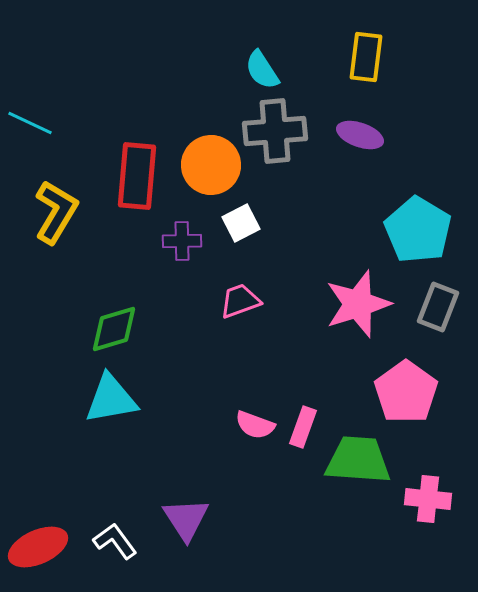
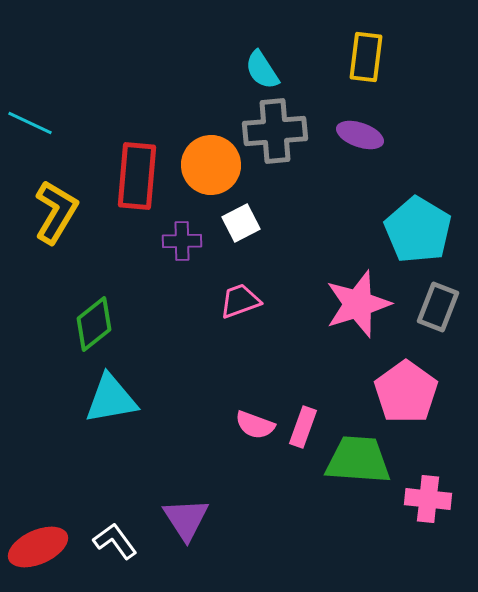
green diamond: moved 20 px left, 5 px up; rotated 22 degrees counterclockwise
